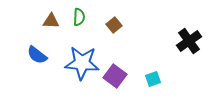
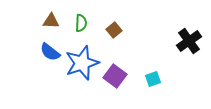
green semicircle: moved 2 px right, 6 px down
brown square: moved 5 px down
blue semicircle: moved 13 px right, 3 px up
blue star: rotated 24 degrees counterclockwise
